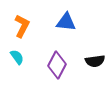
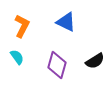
blue triangle: rotated 20 degrees clockwise
black semicircle: rotated 24 degrees counterclockwise
purple diamond: rotated 12 degrees counterclockwise
